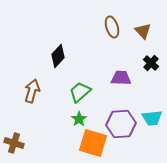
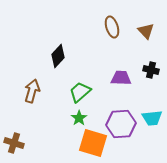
brown triangle: moved 3 px right
black cross: moved 7 px down; rotated 28 degrees counterclockwise
green star: moved 1 px up
